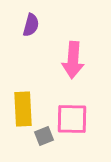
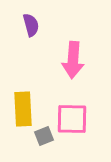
purple semicircle: rotated 30 degrees counterclockwise
